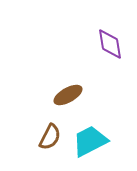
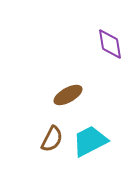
brown semicircle: moved 2 px right, 2 px down
